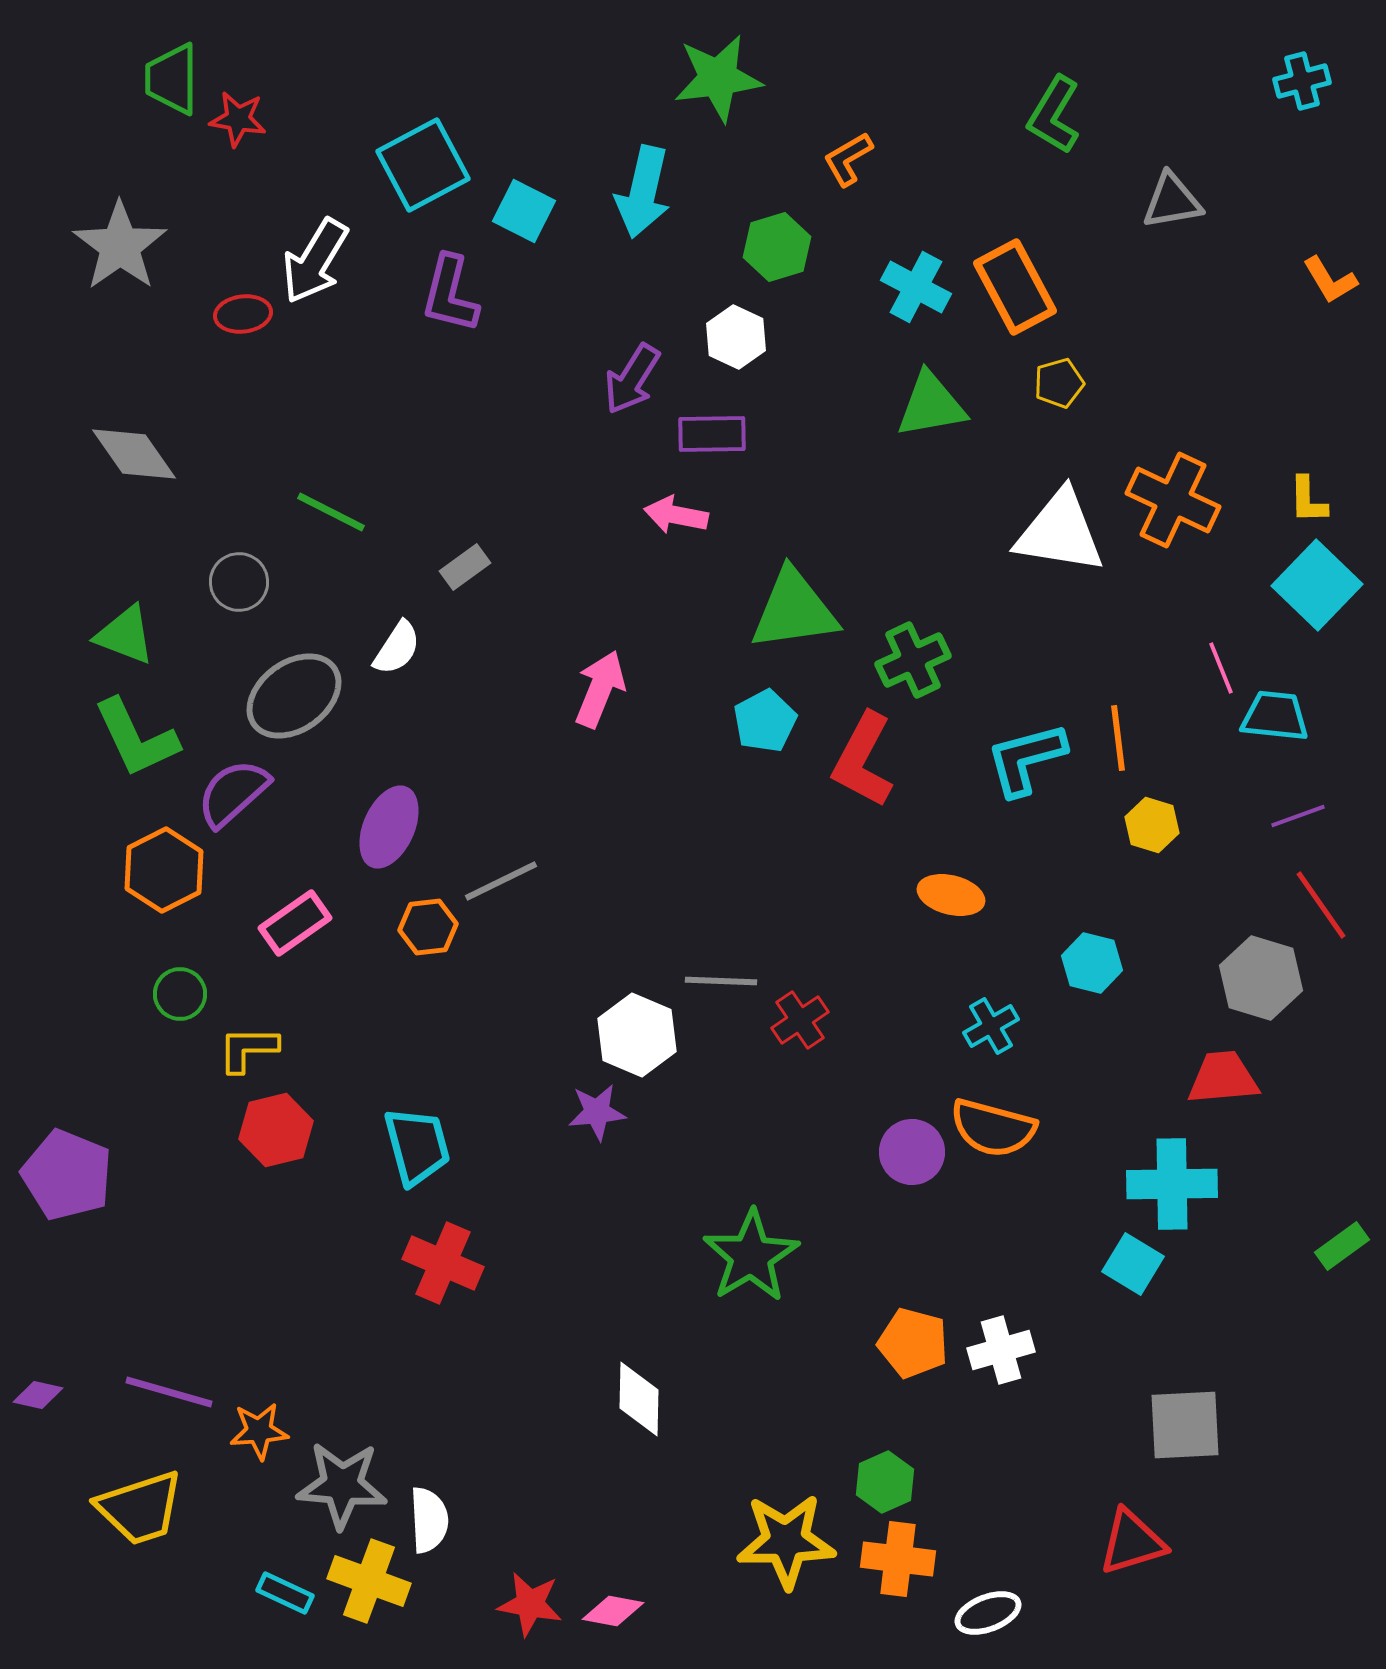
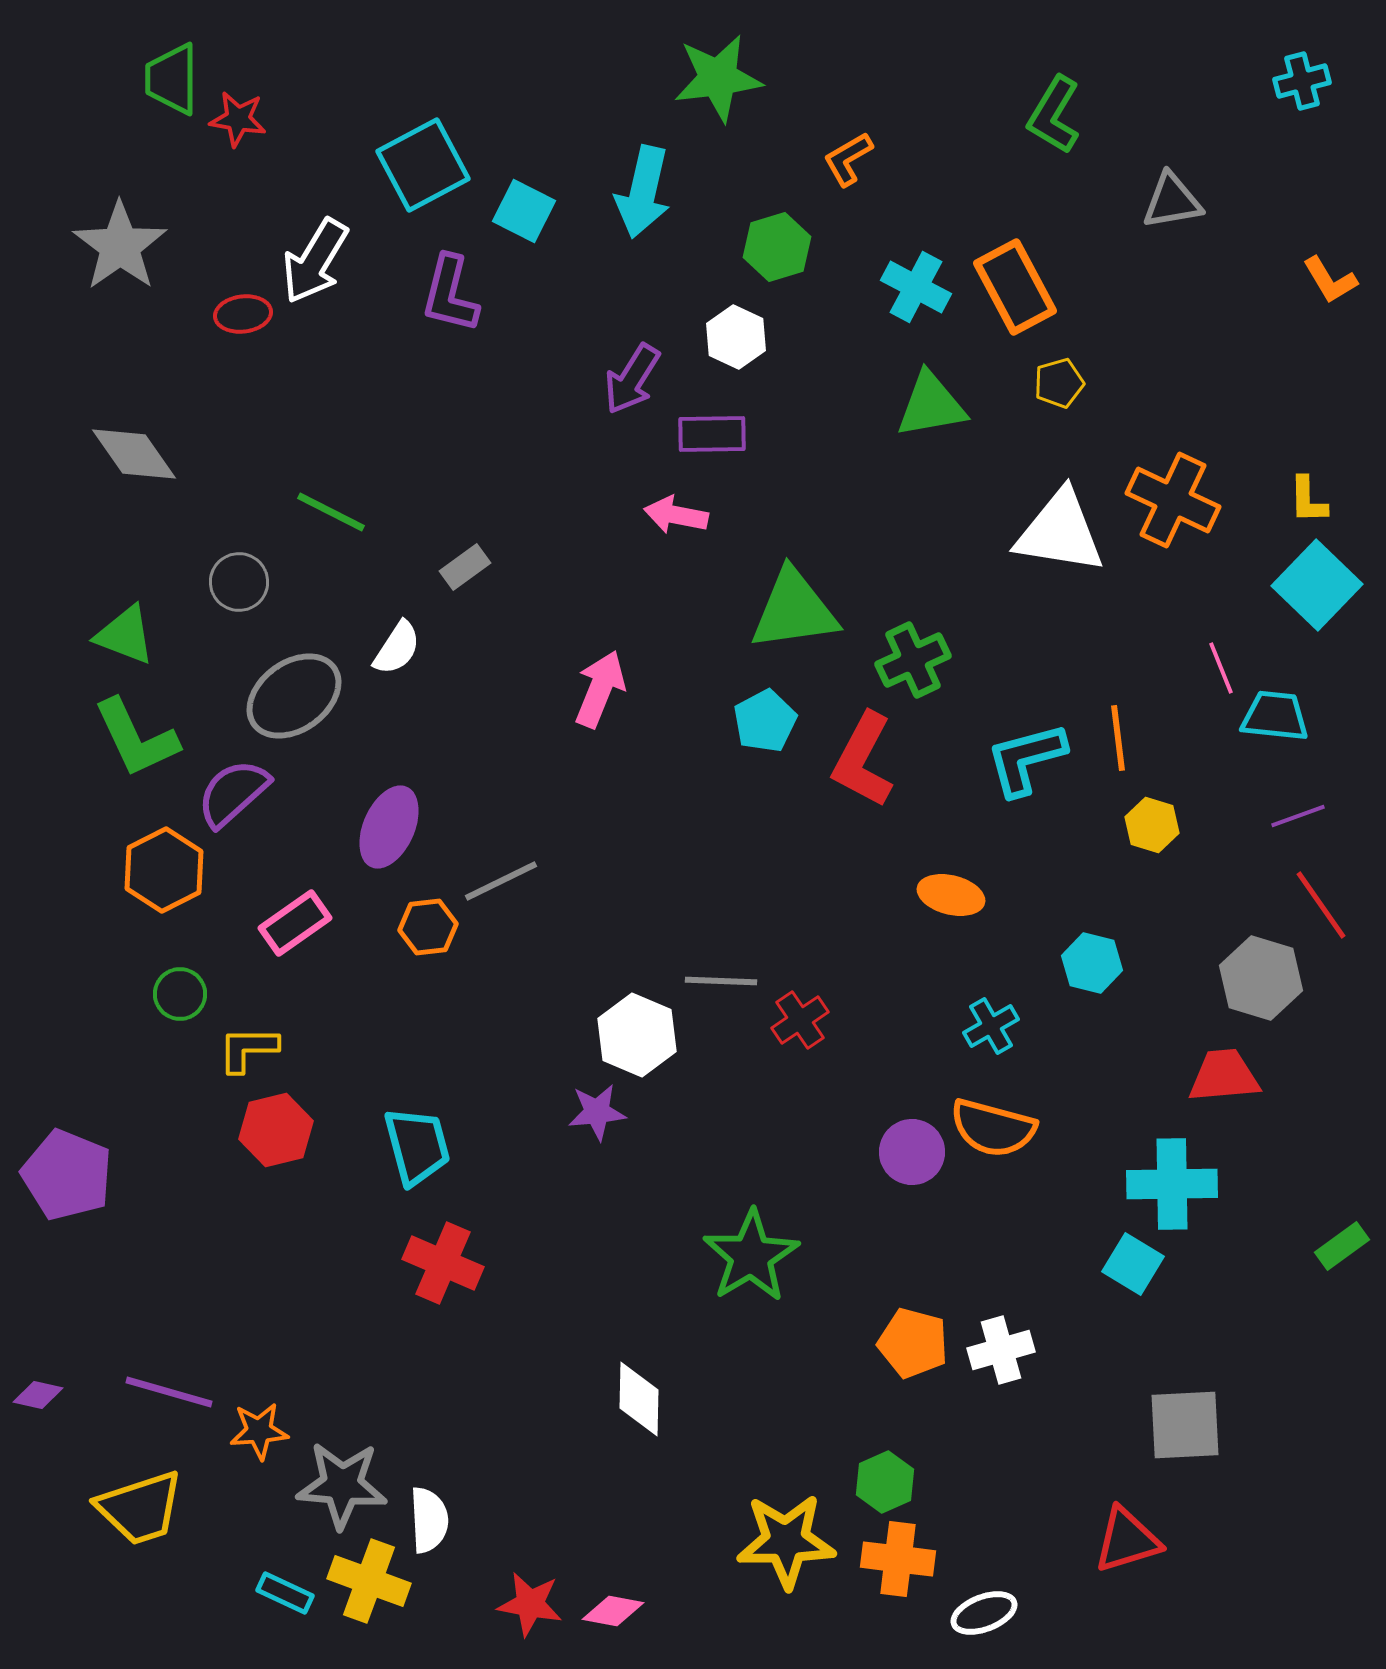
red trapezoid at (1223, 1078): moved 1 px right, 2 px up
red triangle at (1132, 1542): moved 5 px left, 2 px up
white ellipse at (988, 1613): moved 4 px left
